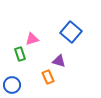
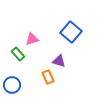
green rectangle: moved 2 px left; rotated 24 degrees counterclockwise
